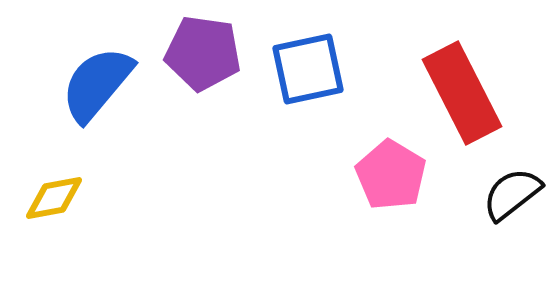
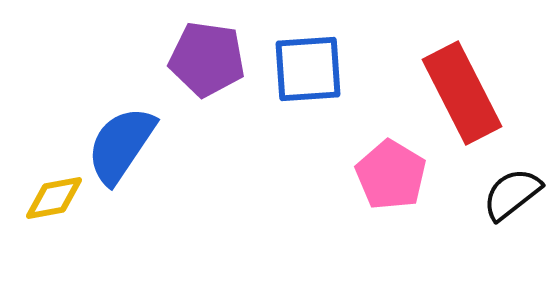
purple pentagon: moved 4 px right, 6 px down
blue square: rotated 8 degrees clockwise
blue semicircle: moved 24 px right, 61 px down; rotated 6 degrees counterclockwise
